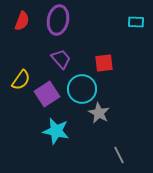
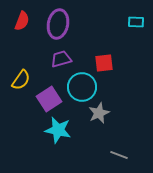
purple ellipse: moved 4 px down
purple trapezoid: rotated 65 degrees counterclockwise
cyan circle: moved 2 px up
purple square: moved 2 px right, 5 px down
gray star: rotated 20 degrees clockwise
cyan star: moved 2 px right, 1 px up
gray line: rotated 42 degrees counterclockwise
